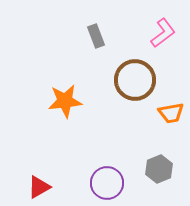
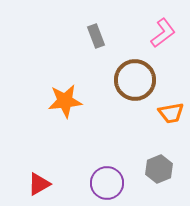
red triangle: moved 3 px up
